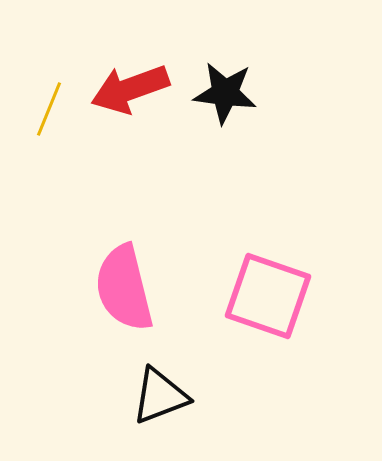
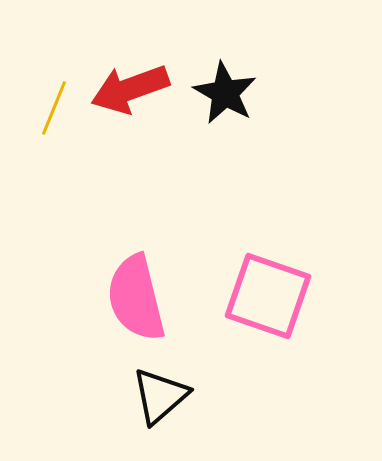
black star: rotated 22 degrees clockwise
yellow line: moved 5 px right, 1 px up
pink semicircle: moved 12 px right, 10 px down
black triangle: rotated 20 degrees counterclockwise
